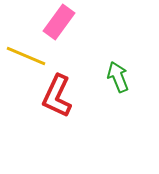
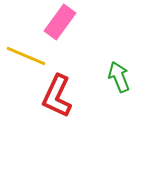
pink rectangle: moved 1 px right
green arrow: moved 1 px right
